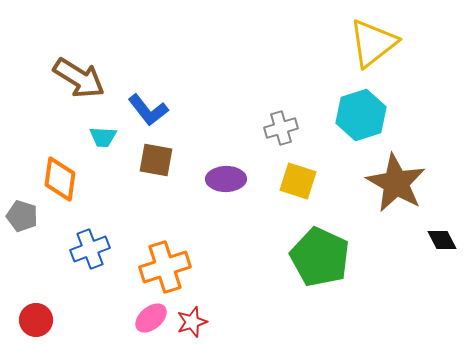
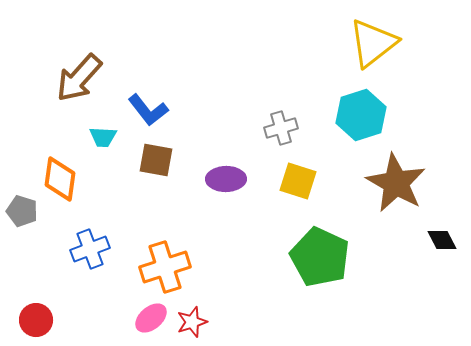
brown arrow: rotated 100 degrees clockwise
gray pentagon: moved 5 px up
